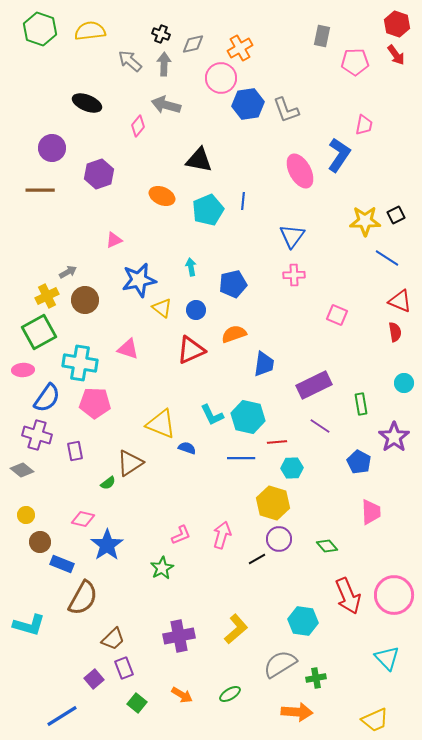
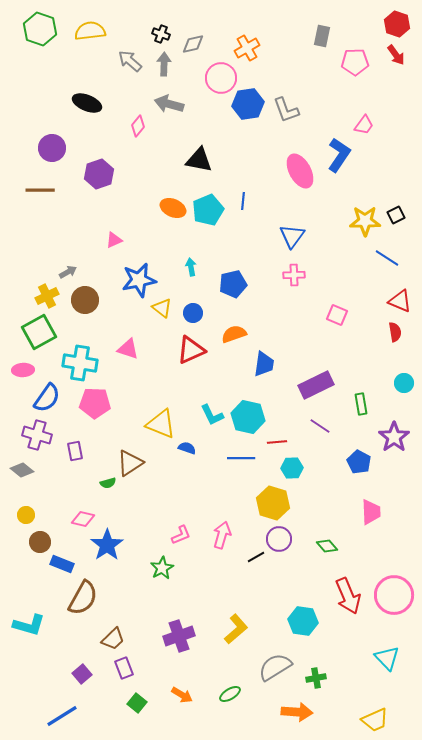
orange cross at (240, 48): moved 7 px right
gray arrow at (166, 105): moved 3 px right, 1 px up
pink trapezoid at (364, 125): rotated 25 degrees clockwise
orange ellipse at (162, 196): moved 11 px right, 12 px down
blue circle at (196, 310): moved 3 px left, 3 px down
purple rectangle at (314, 385): moved 2 px right
green semicircle at (108, 483): rotated 21 degrees clockwise
black line at (257, 559): moved 1 px left, 2 px up
purple cross at (179, 636): rotated 8 degrees counterclockwise
gray semicircle at (280, 664): moved 5 px left, 3 px down
purple square at (94, 679): moved 12 px left, 5 px up
